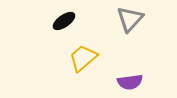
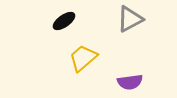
gray triangle: rotated 20 degrees clockwise
